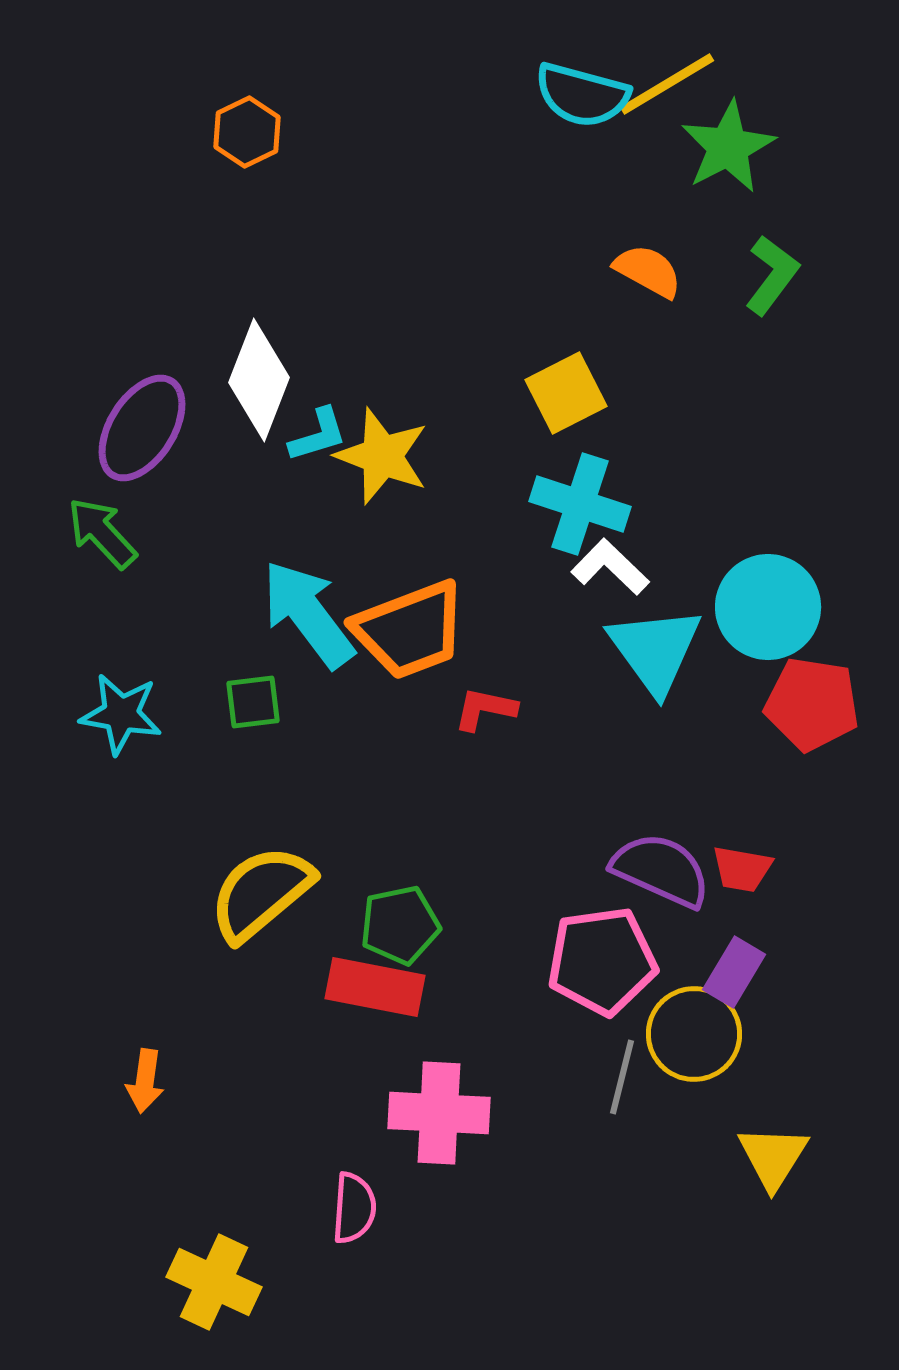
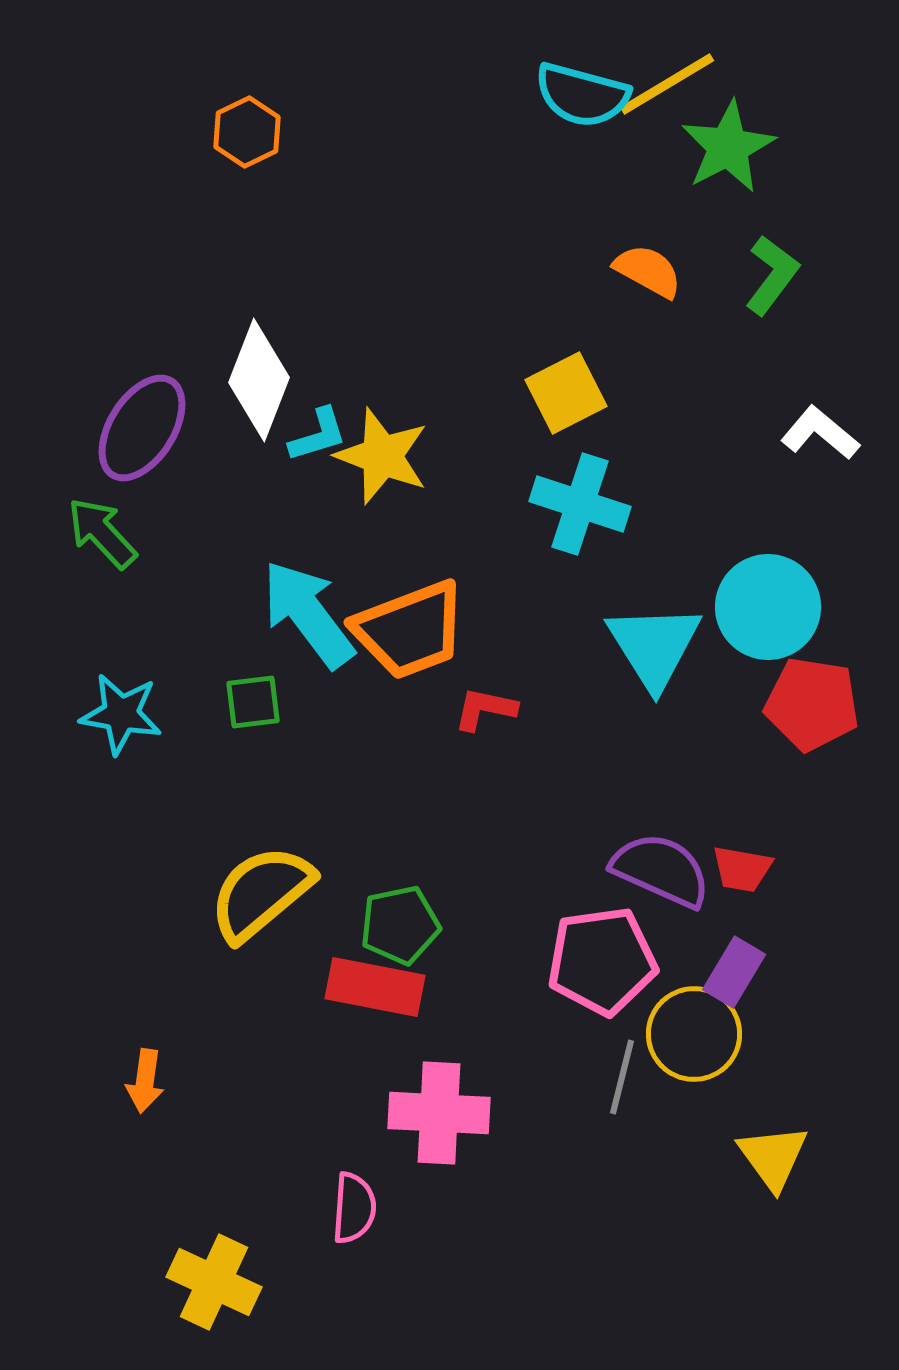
white L-shape: moved 210 px right, 134 px up; rotated 4 degrees counterclockwise
cyan triangle: moved 1 px left, 4 px up; rotated 4 degrees clockwise
yellow triangle: rotated 8 degrees counterclockwise
